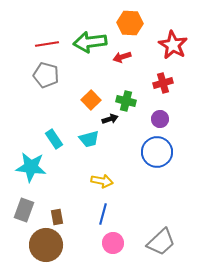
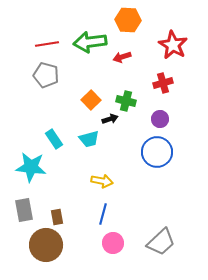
orange hexagon: moved 2 px left, 3 px up
gray rectangle: rotated 30 degrees counterclockwise
